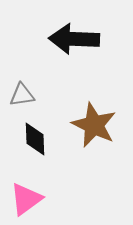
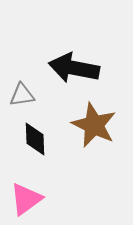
black arrow: moved 29 px down; rotated 9 degrees clockwise
